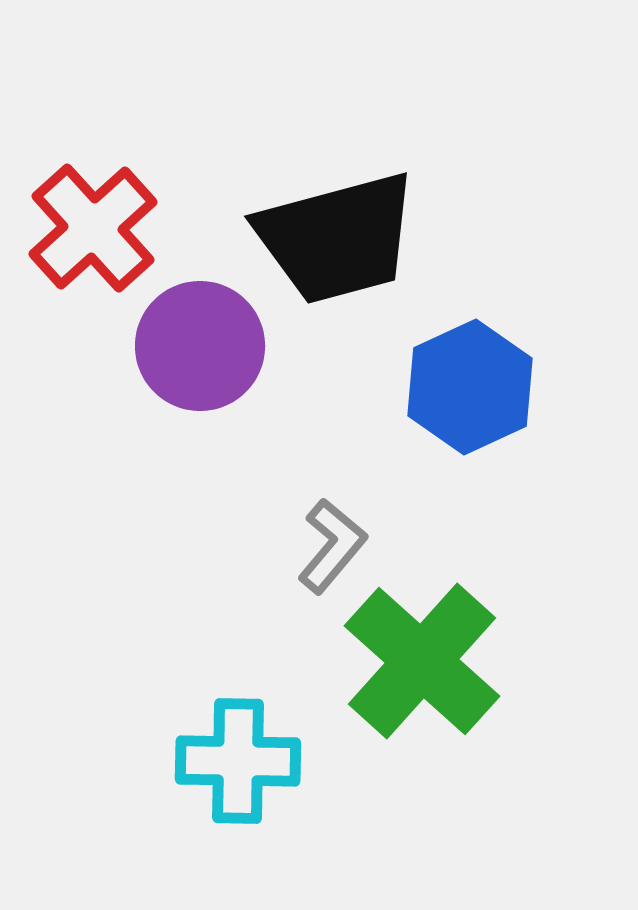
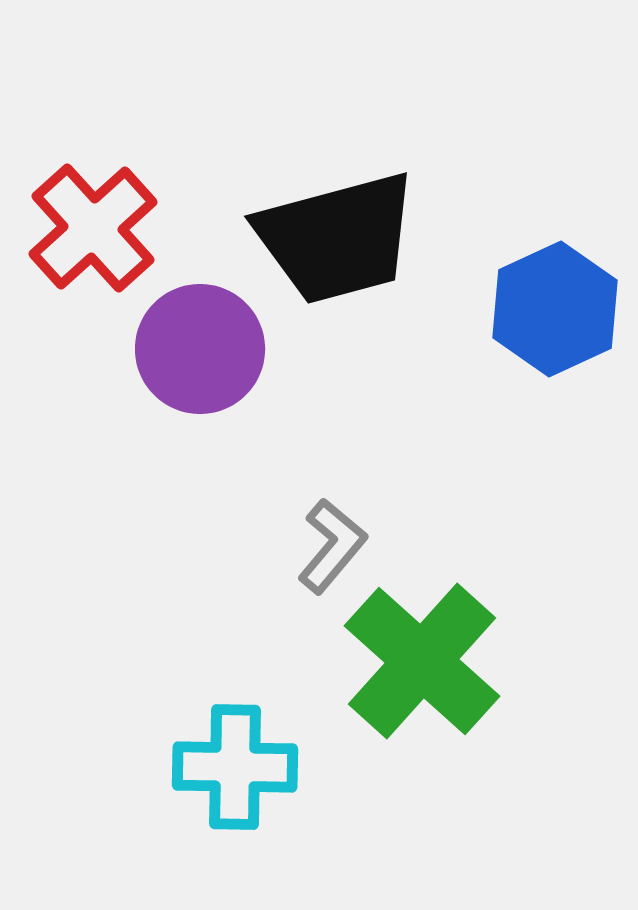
purple circle: moved 3 px down
blue hexagon: moved 85 px right, 78 px up
cyan cross: moved 3 px left, 6 px down
